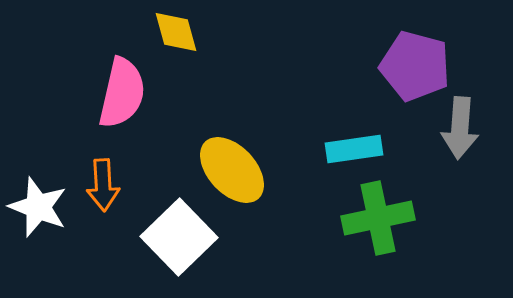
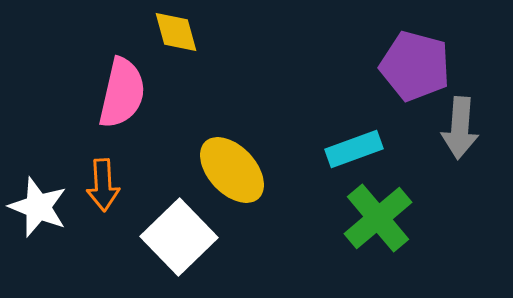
cyan rectangle: rotated 12 degrees counterclockwise
green cross: rotated 28 degrees counterclockwise
